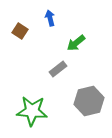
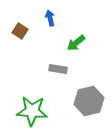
gray rectangle: rotated 48 degrees clockwise
